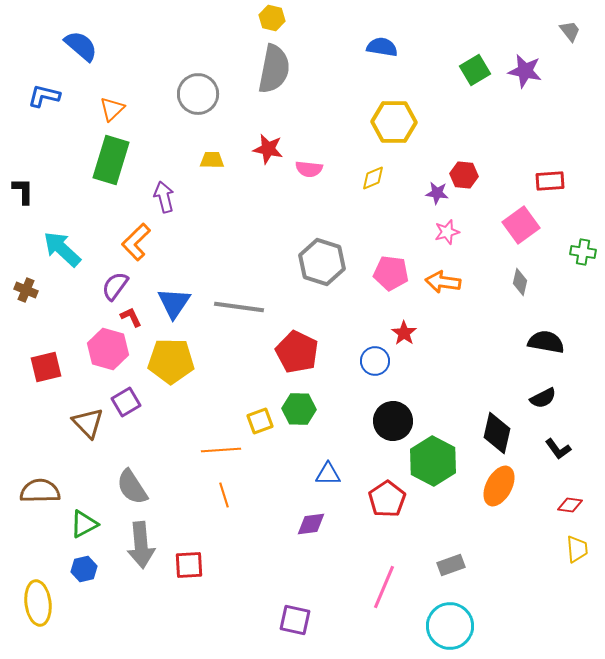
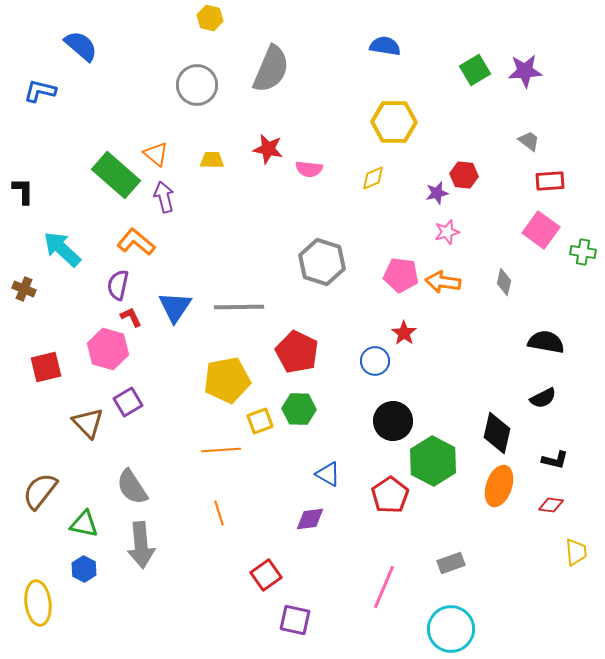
yellow hexagon at (272, 18): moved 62 px left
gray trapezoid at (570, 31): moved 41 px left, 110 px down; rotated 15 degrees counterclockwise
blue semicircle at (382, 47): moved 3 px right, 1 px up
gray semicircle at (274, 69): moved 3 px left; rotated 12 degrees clockwise
purple star at (525, 71): rotated 16 degrees counterclockwise
gray circle at (198, 94): moved 1 px left, 9 px up
blue L-shape at (44, 96): moved 4 px left, 5 px up
orange triangle at (112, 109): moved 44 px right, 45 px down; rotated 36 degrees counterclockwise
green rectangle at (111, 160): moved 5 px right, 15 px down; rotated 66 degrees counterclockwise
purple star at (437, 193): rotated 20 degrees counterclockwise
pink square at (521, 225): moved 20 px right, 5 px down; rotated 18 degrees counterclockwise
orange L-shape at (136, 242): rotated 84 degrees clockwise
pink pentagon at (391, 273): moved 10 px right, 2 px down
gray diamond at (520, 282): moved 16 px left
purple semicircle at (115, 286): moved 3 px right, 1 px up; rotated 24 degrees counterclockwise
brown cross at (26, 290): moved 2 px left, 1 px up
blue triangle at (174, 303): moved 1 px right, 4 px down
gray line at (239, 307): rotated 9 degrees counterclockwise
yellow pentagon at (171, 361): moved 56 px right, 19 px down; rotated 12 degrees counterclockwise
purple square at (126, 402): moved 2 px right
black L-shape at (558, 449): moved 3 px left, 11 px down; rotated 40 degrees counterclockwise
blue triangle at (328, 474): rotated 28 degrees clockwise
orange ellipse at (499, 486): rotated 9 degrees counterclockwise
brown semicircle at (40, 491): rotated 51 degrees counterclockwise
orange line at (224, 495): moved 5 px left, 18 px down
red pentagon at (387, 499): moved 3 px right, 4 px up
red diamond at (570, 505): moved 19 px left
green triangle at (84, 524): rotated 40 degrees clockwise
purple diamond at (311, 524): moved 1 px left, 5 px up
yellow trapezoid at (577, 549): moved 1 px left, 3 px down
red square at (189, 565): moved 77 px right, 10 px down; rotated 32 degrees counterclockwise
gray rectangle at (451, 565): moved 2 px up
blue hexagon at (84, 569): rotated 20 degrees counterclockwise
cyan circle at (450, 626): moved 1 px right, 3 px down
